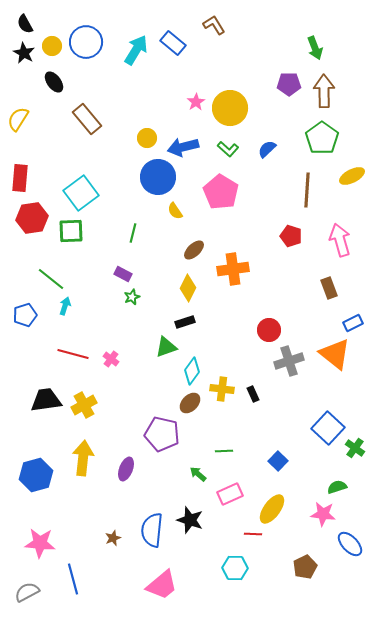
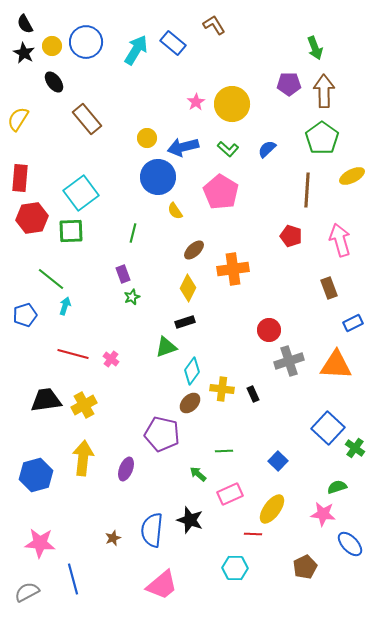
yellow circle at (230, 108): moved 2 px right, 4 px up
purple rectangle at (123, 274): rotated 42 degrees clockwise
orange triangle at (335, 354): moved 1 px right, 11 px down; rotated 36 degrees counterclockwise
